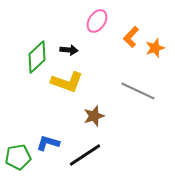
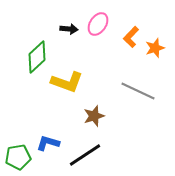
pink ellipse: moved 1 px right, 3 px down
black arrow: moved 21 px up
